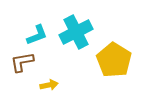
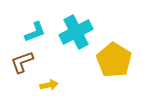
cyan L-shape: moved 2 px left, 3 px up
brown L-shape: rotated 10 degrees counterclockwise
